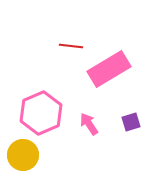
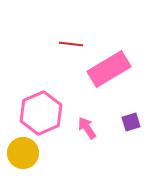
red line: moved 2 px up
pink arrow: moved 2 px left, 4 px down
yellow circle: moved 2 px up
